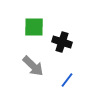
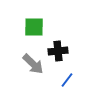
black cross: moved 4 px left, 9 px down; rotated 24 degrees counterclockwise
gray arrow: moved 2 px up
